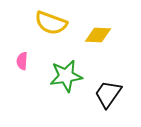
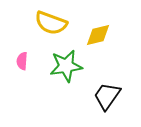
yellow diamond: rotated 16 degrees counterclockwise
green star: moved 10 px up
black trapezoid: moved 1 px left, 2 px down
